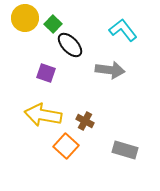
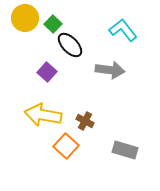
purple square: moved 1 px right, 1 px up; rotated 24 degrees clockwise
